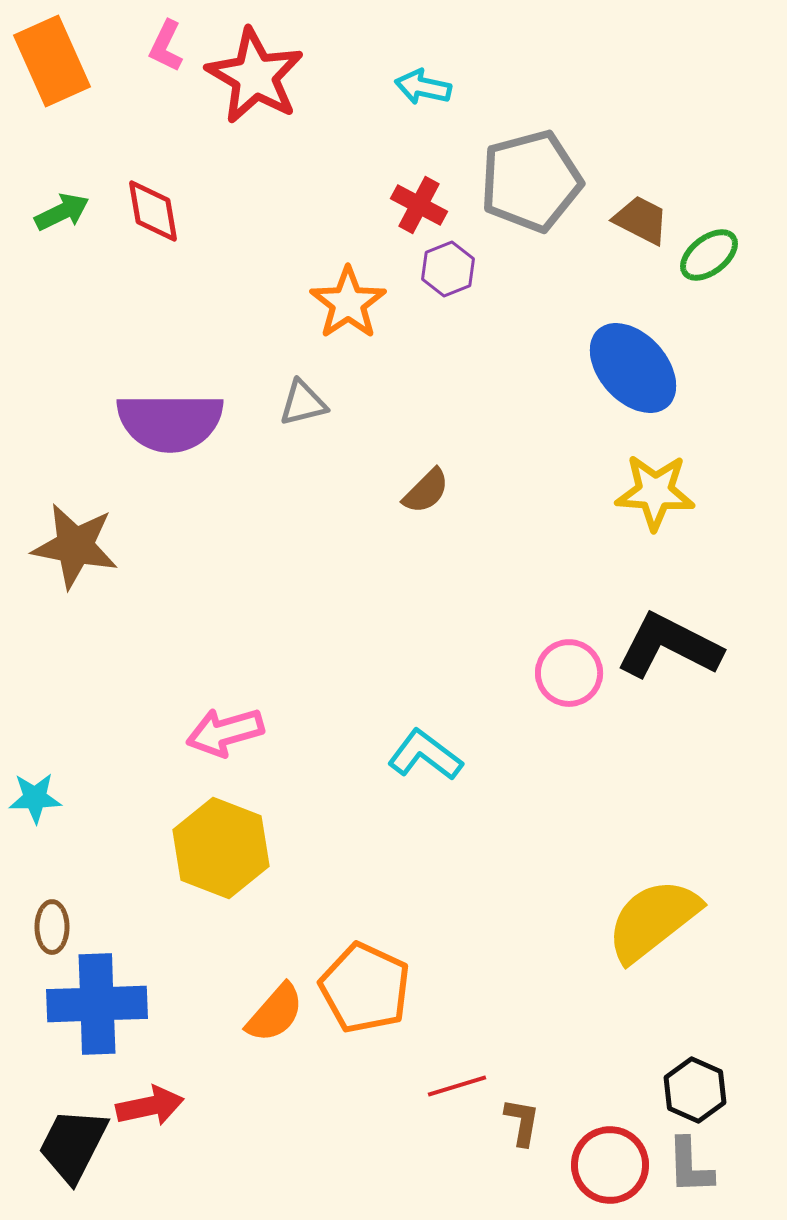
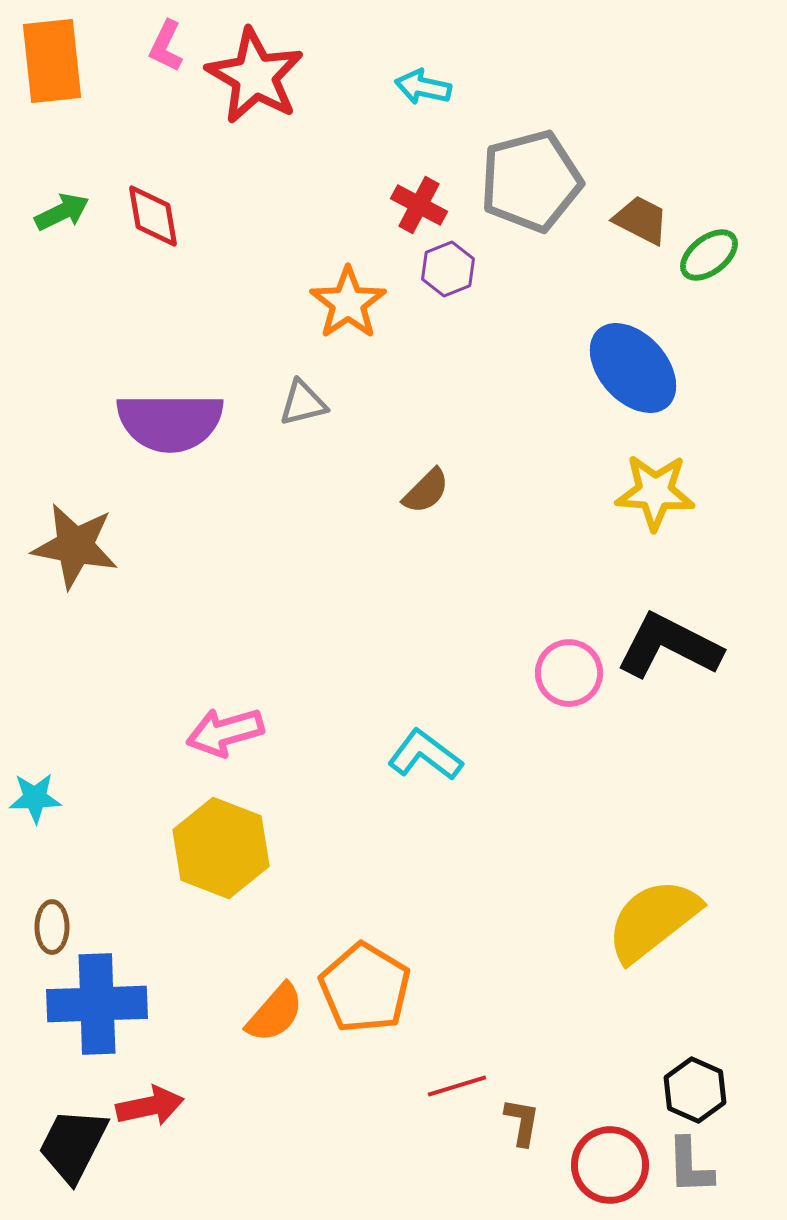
orange rectangle: rotated 18 degrees clockwise
red diamond: moved 5 px down
orange pentagon: rotated 6 degrees clockwise
